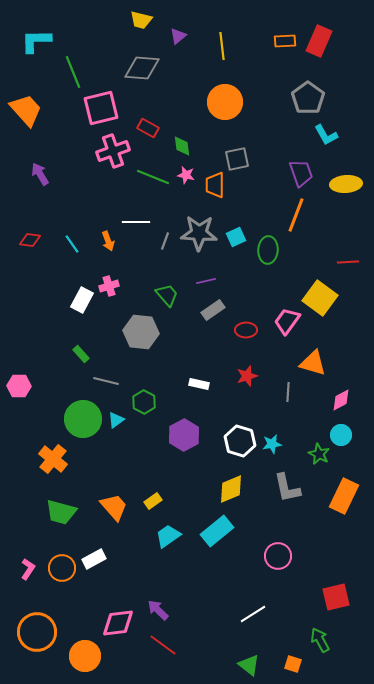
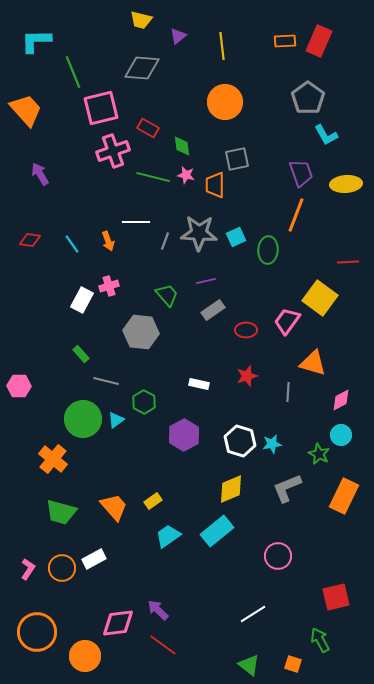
green line at (153, 177): rotated 8 degrees counterclockwise
gray L-shape at (287, 488): rotated 80 degrees clockwise
